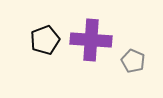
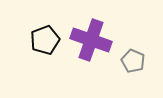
purple cross: rotated 15 degrees clockwise
